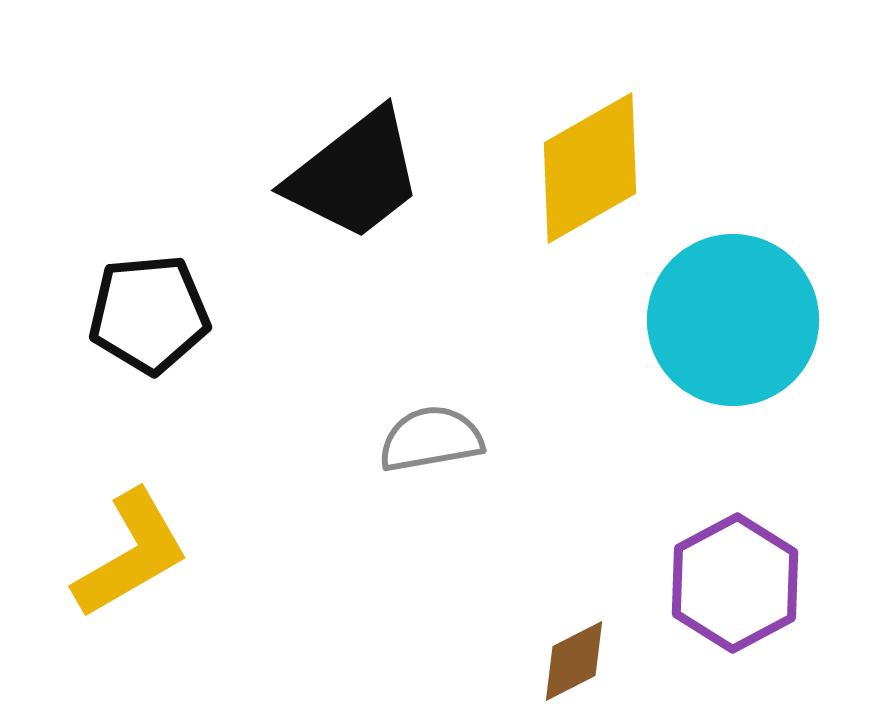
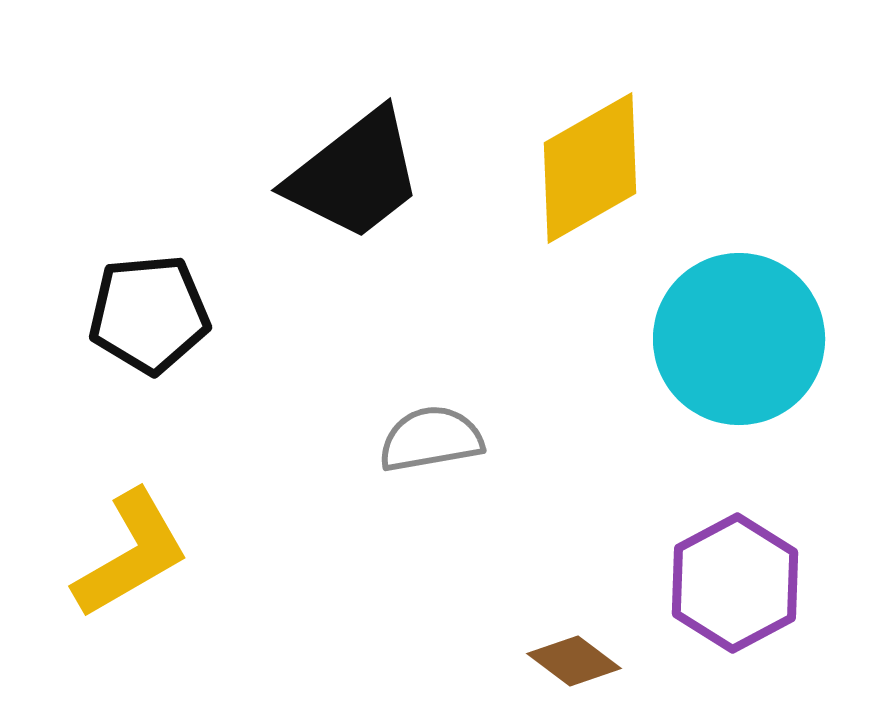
cyan circle: moved 6 px right, 19 px down
brown diamond: rotated 64 degrees clockwise
